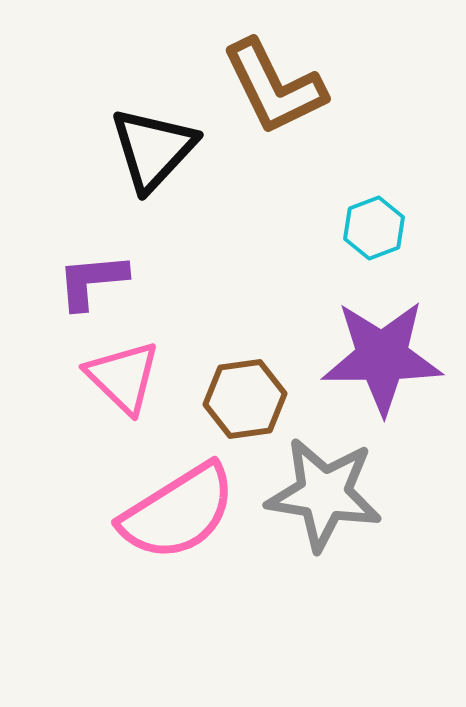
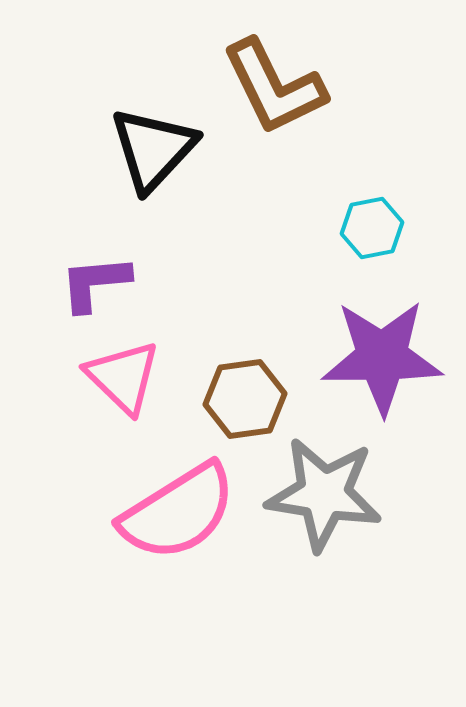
cyan hexagon: moved 2 px left; rotated 10 degrees clockwise
purple L-shape: moved 3 px right, 2 px down
